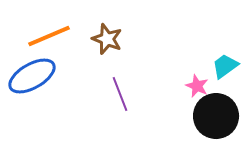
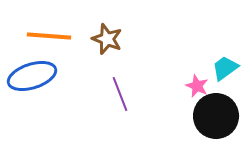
orange line: rotated 27 degrees clockwise
cyan trapezoid: moved 2 px down
blue ellipse: rotated 12 degrees clockwise
